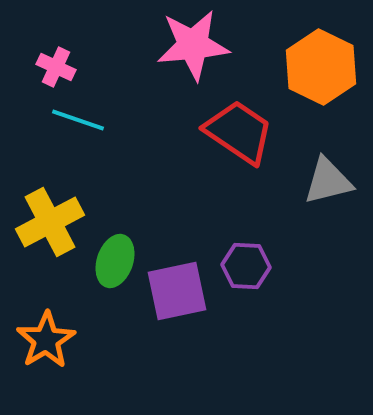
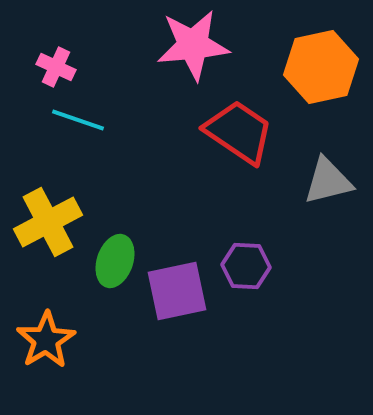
orange hexagon: rotated 22 degrees clockwise
yellow cross: moved 2 px left
